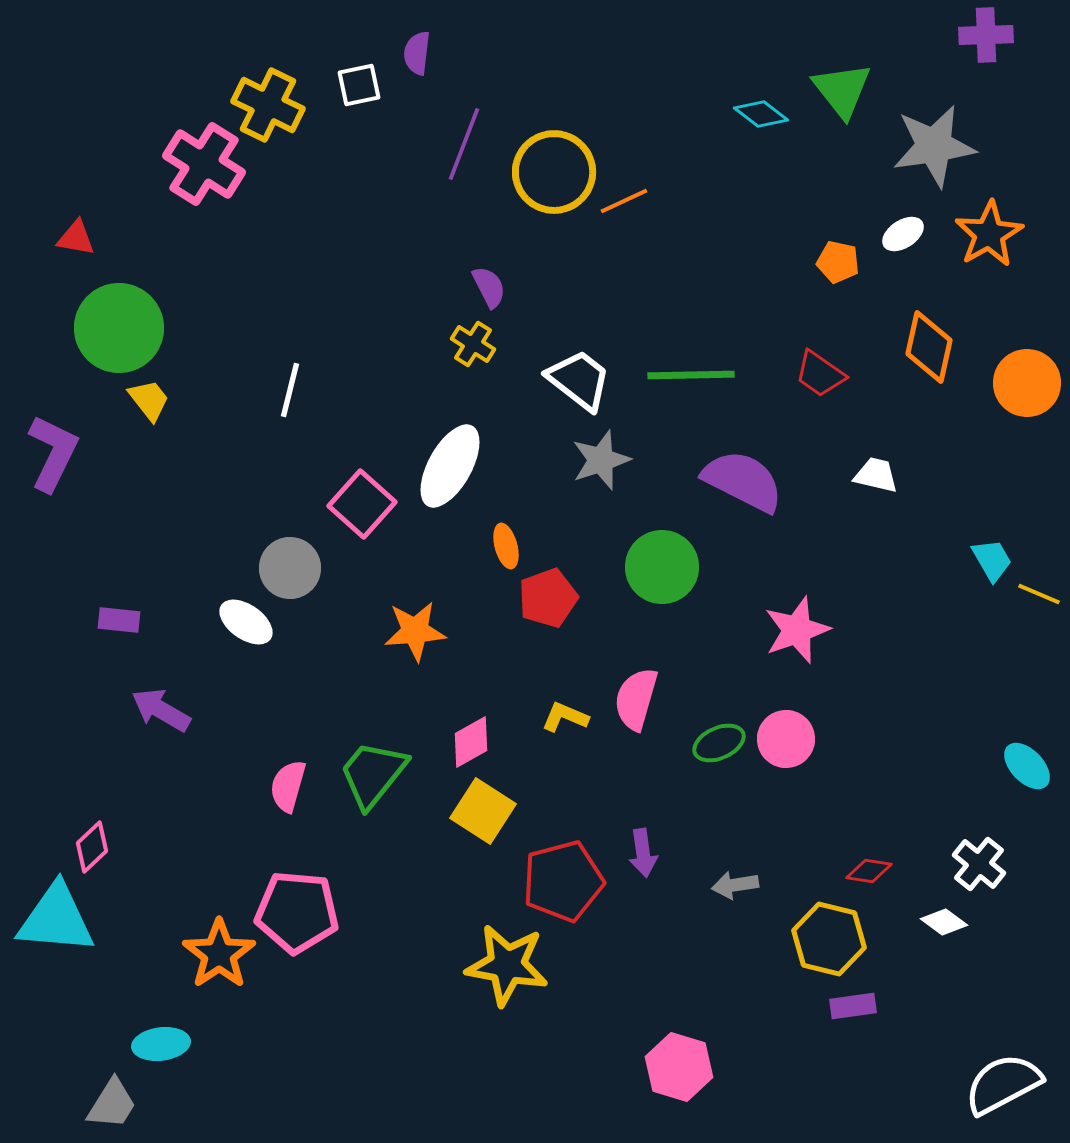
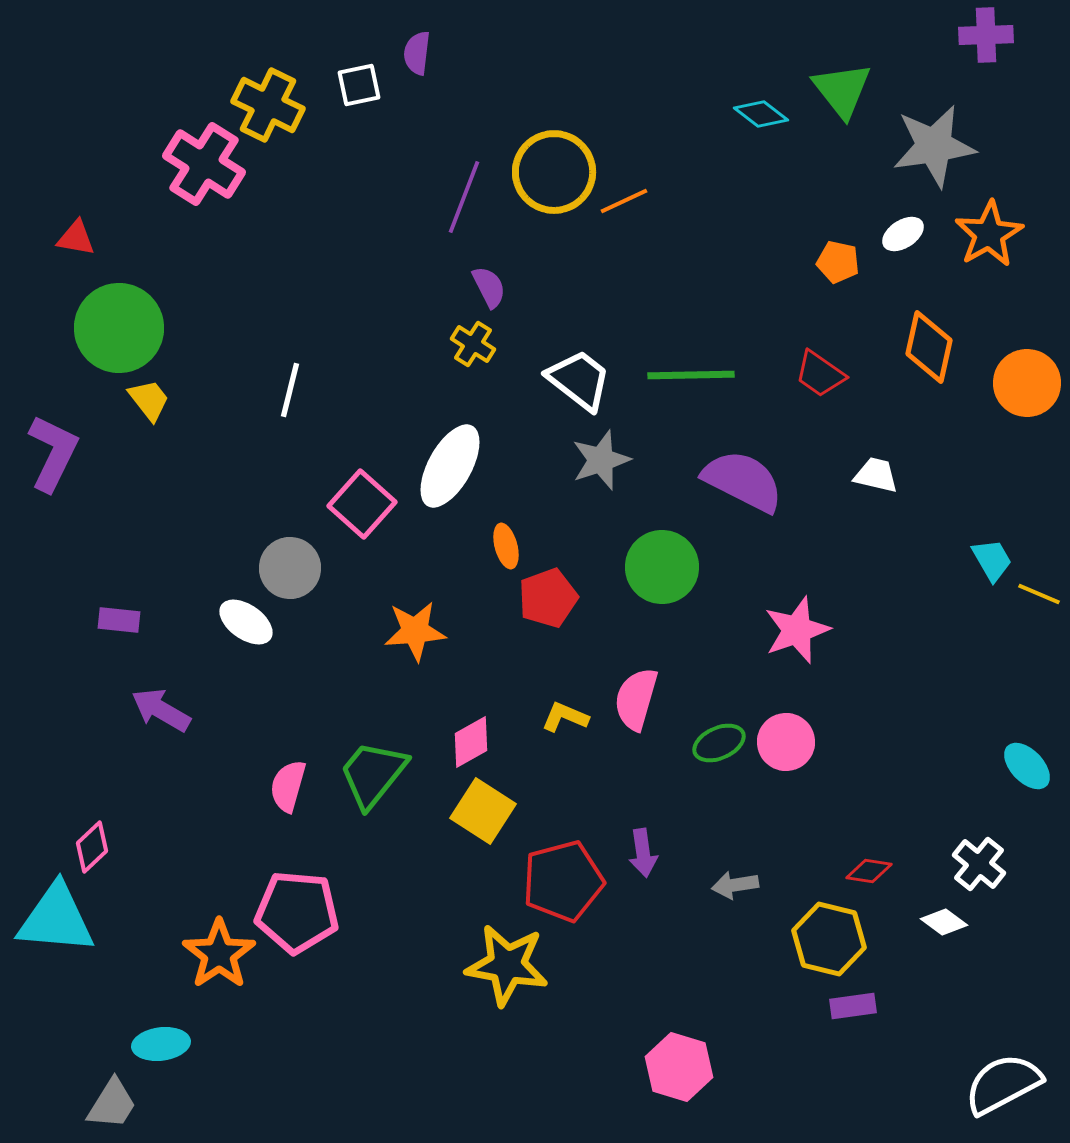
purple line at (464, 144): moved 53 px down
pink circle at (786, 739): moved 3 px down
